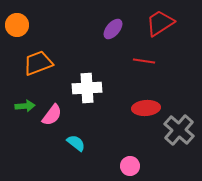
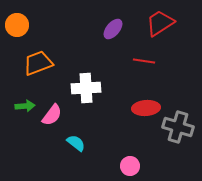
white cross: moved 1 px left
gray cross: moved 1 px left, 3 px up; rotated 24 degrees counterclockwise
